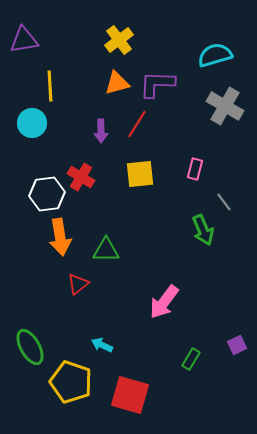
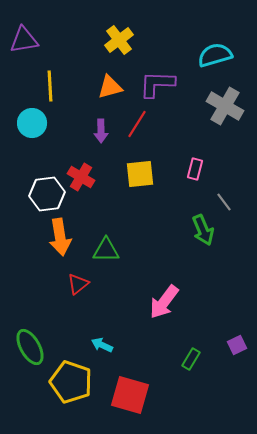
orange triangle: moved 7 px left, 4 px down
